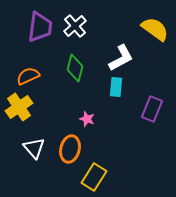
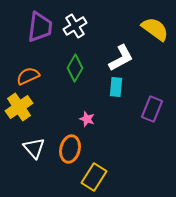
white cross: rotated 10 degrees clockwise
green diamond: rotated 16 degrees clockwise
